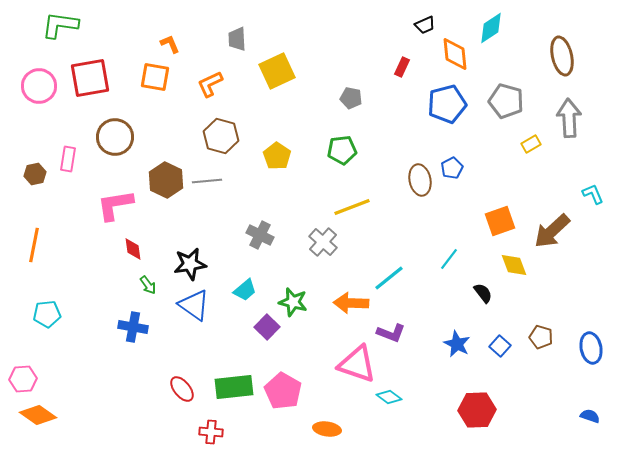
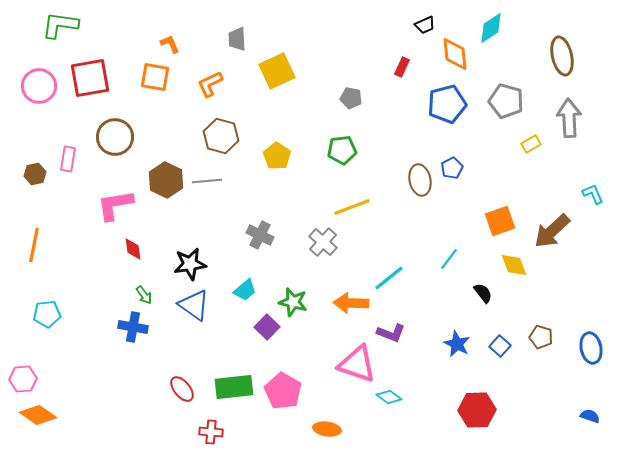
green arrow at (148, 285): moved 4 px left, 10 px down
